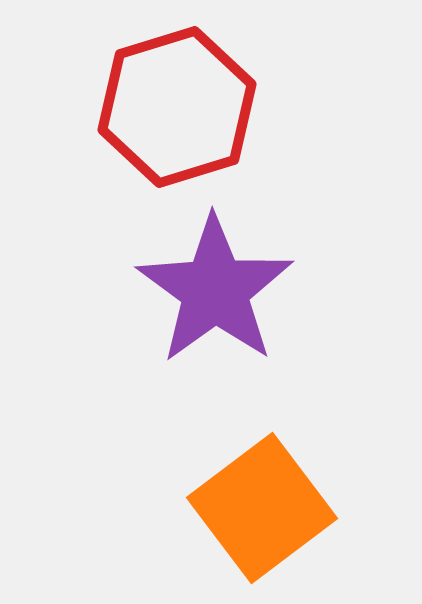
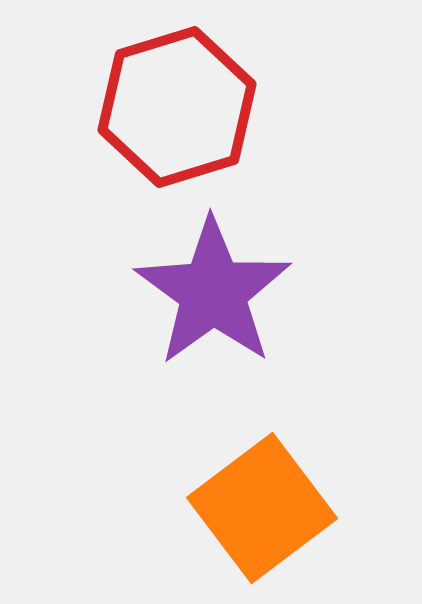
purple star: moved 2 px left, 2 px down
